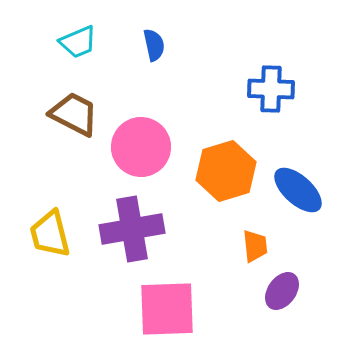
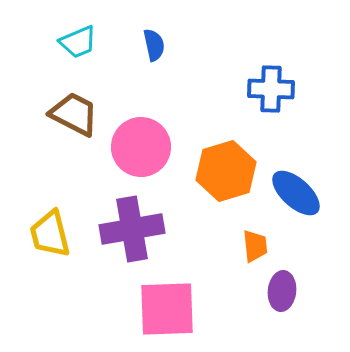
blue ellipse: moved 2 px left, 3 px down
purple ellipse: rotated 30 degrees counterclockwise
